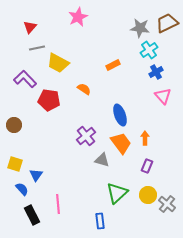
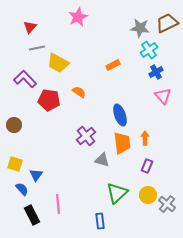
orange semicircle: moved 5 px left, 3 px down
orange trapezoid: moved 1 px right; rotated 30 degrees clockwise
